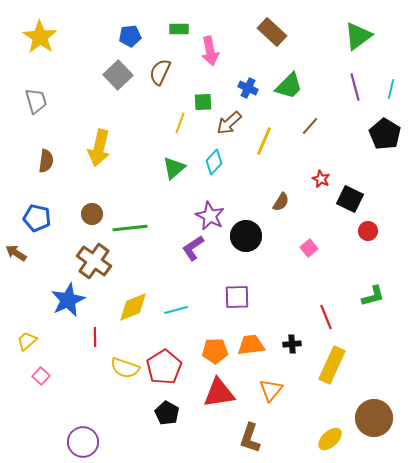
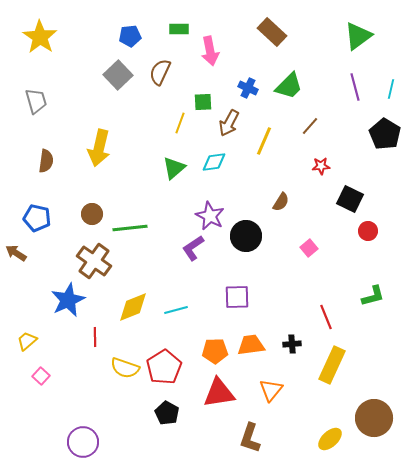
brown arrow at (229, 123): rotated 20 degrees counterclockwise
cyan diamond at (214, 162): rotated 40 degrees clockwise
red star at (321, 179): moved 13 px up; rotated 30 degrees counterclockwise
